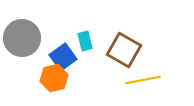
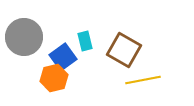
gray circle: moved 2 px right, 1 px up
